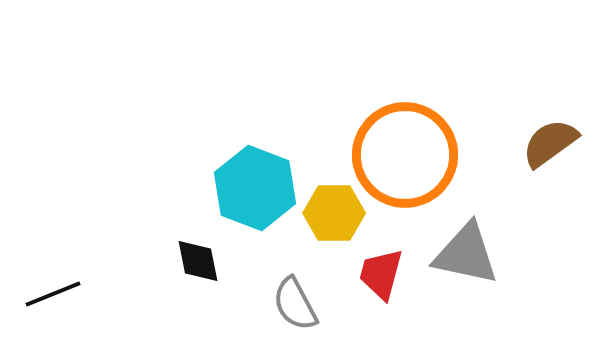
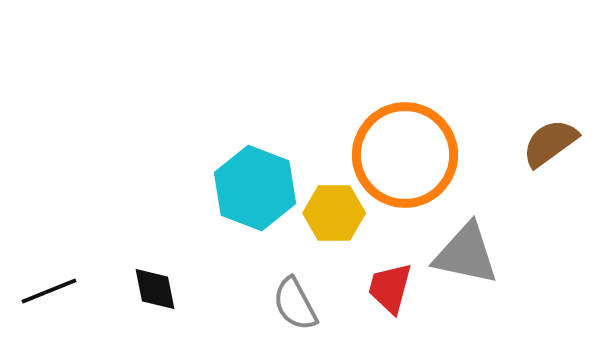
black diamond: moved 43 px left, 28 px down
red trapezoid: moved 9 px right, 14 px down
black line: moved 4 px left, 3 px up
